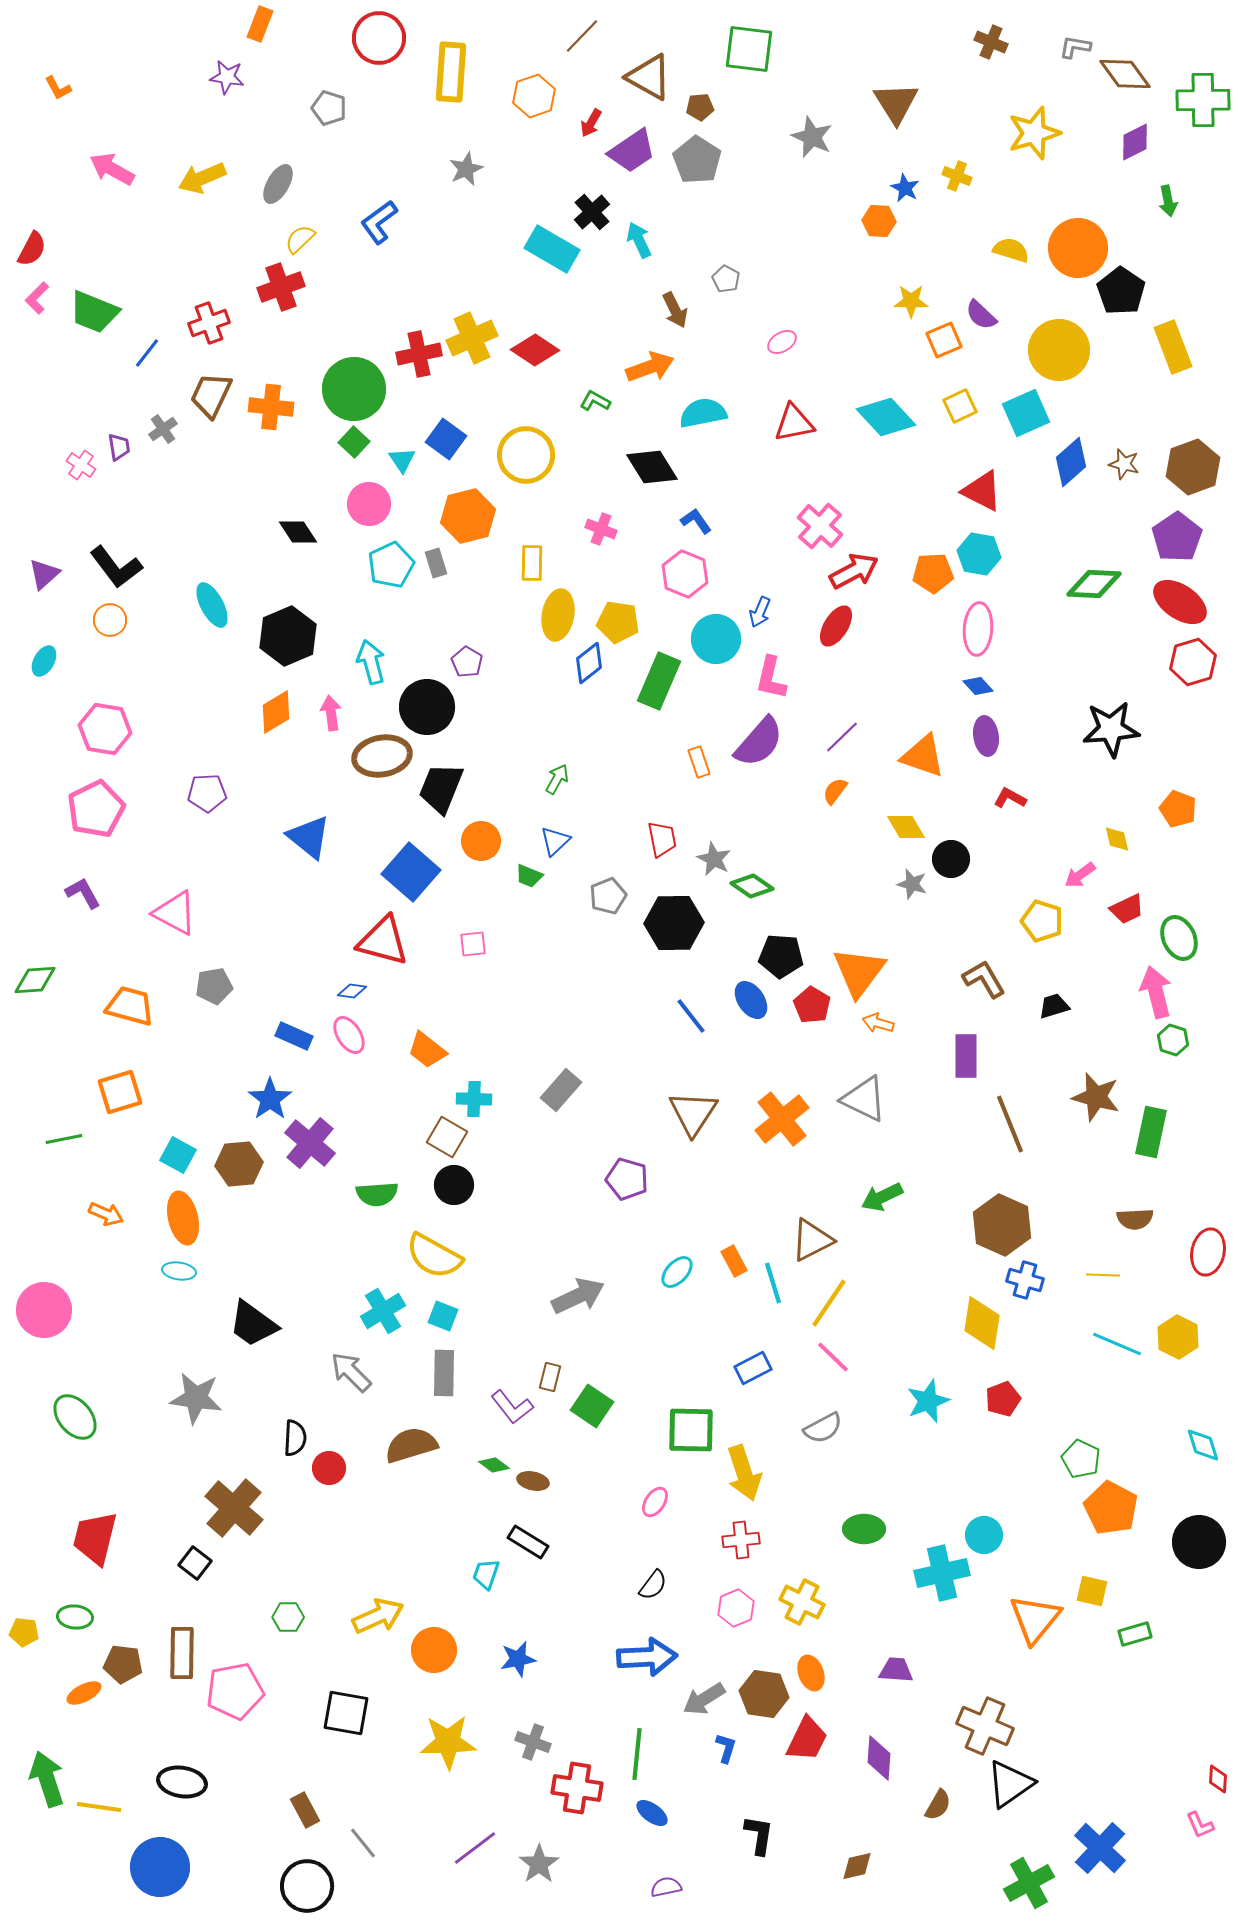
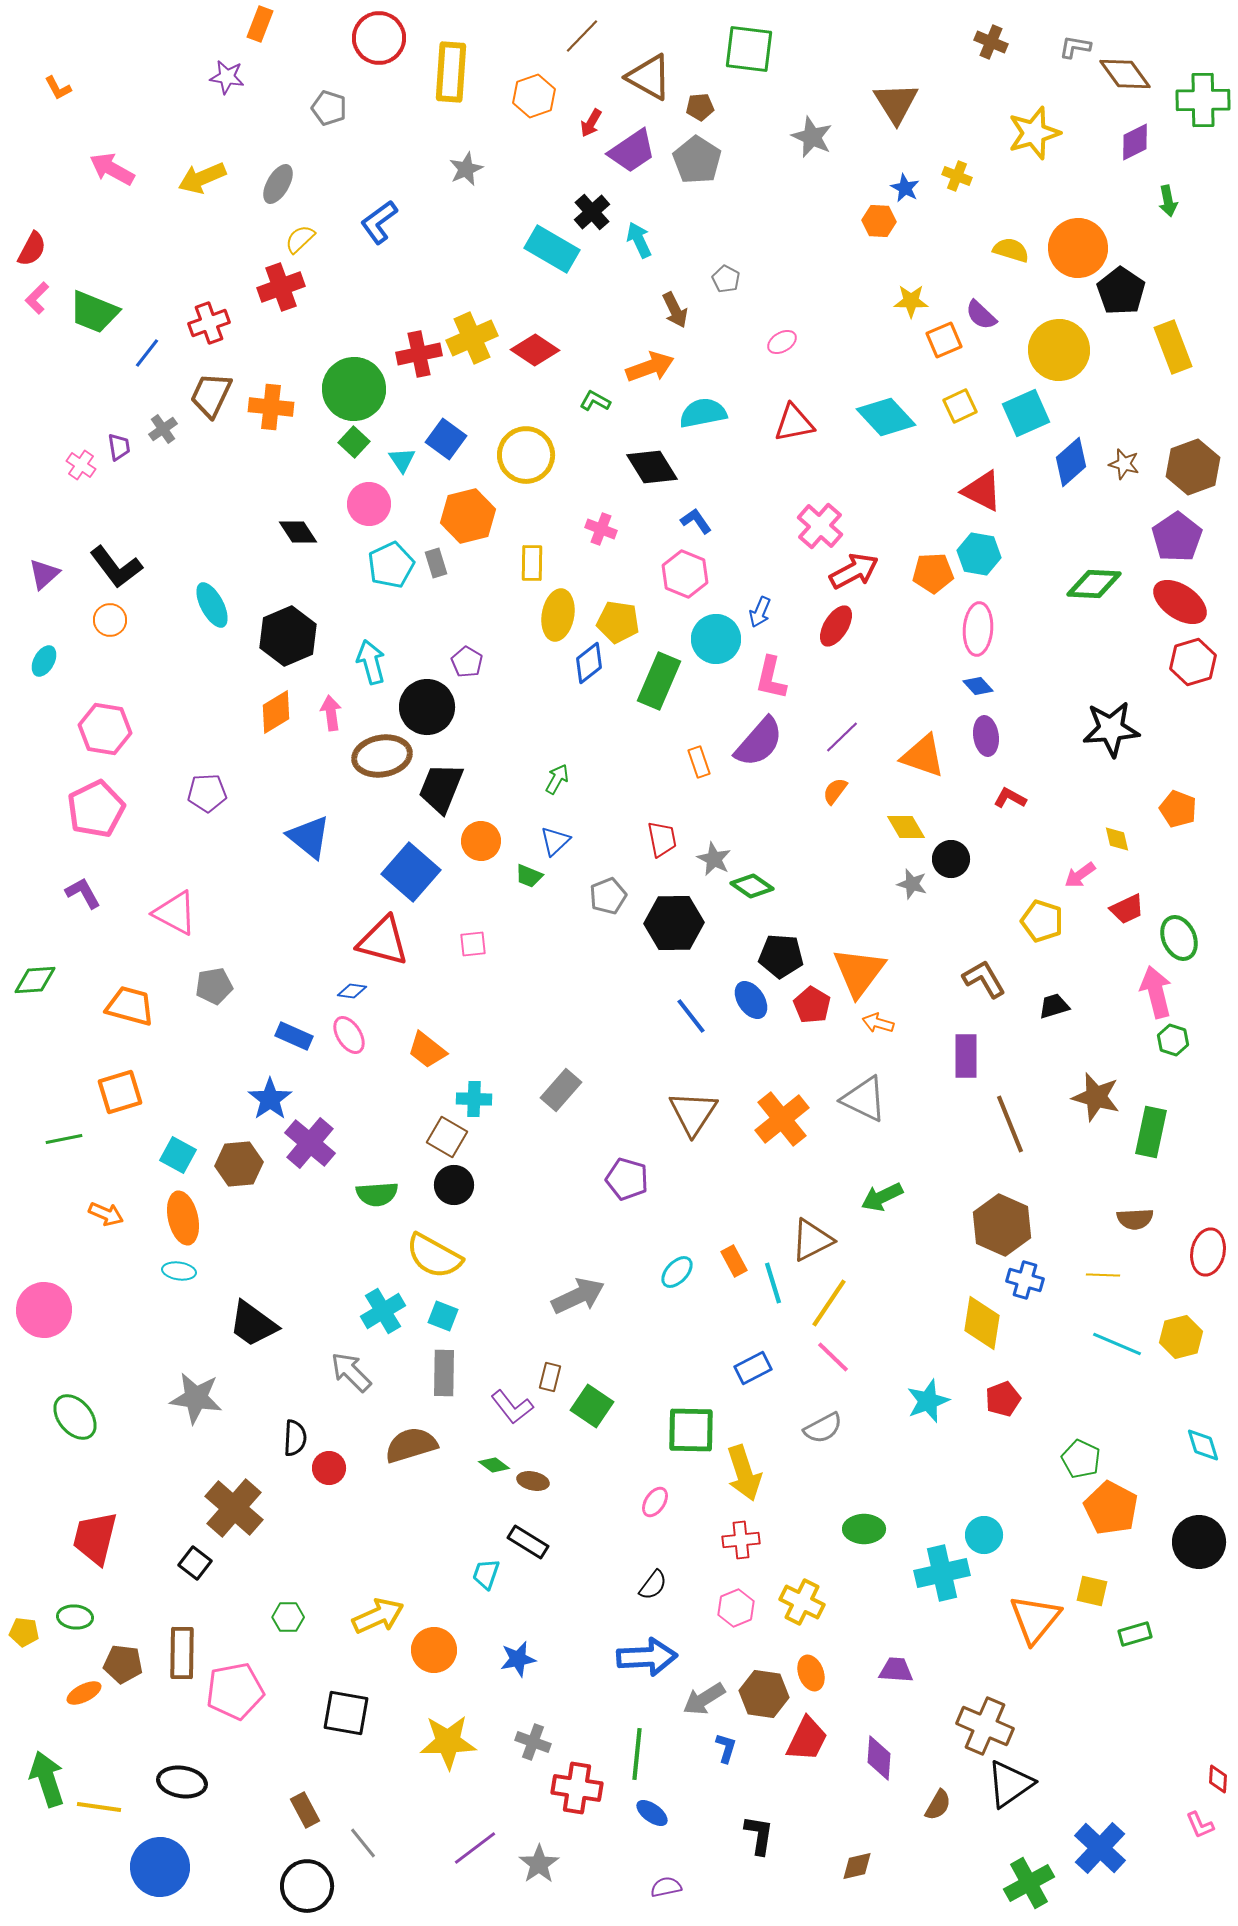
yellow hexagon at (1178, 1337): moved 3 px right; rotated 18 degrees clockwise
